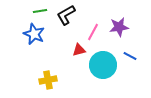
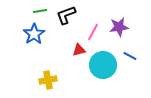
black L-shape: rotated 10 degrees clockwise
blue star: rotated 15 degrees clockwise
